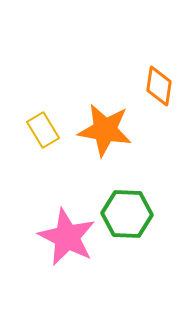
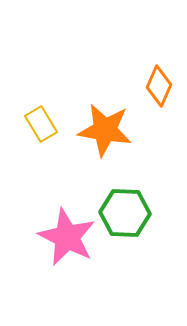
orange diamond: rotated 15 degrees clockwise
yellow rectangle: moved 2 px left, 6 px up
green hexagon: moved 2 px left, 1 px up
